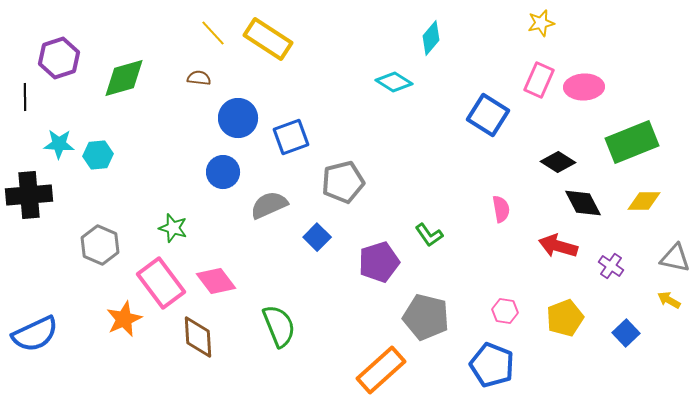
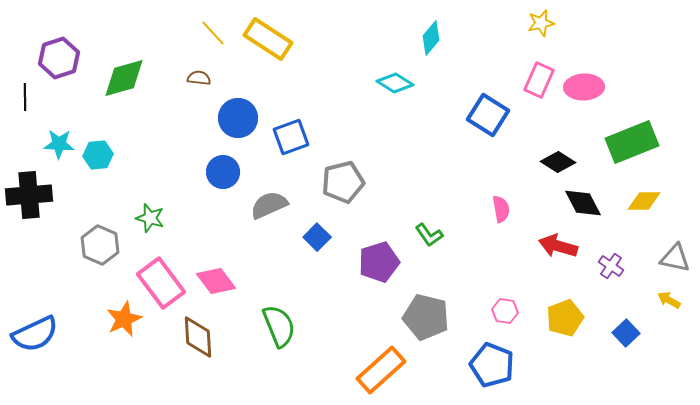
cyan diamond at (394, 82): moved 1 px right, 1 px down
green star at (173, 228): moved 23 px left, 10 px up
